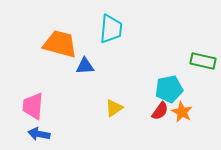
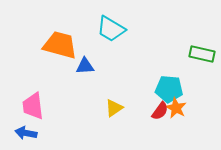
cyan trapezoid: rotated 116 degrees clockwise
orange trapezoid: moved 1 px down
green rectangle: moved 1 px left, 7 px up
cyan pentagon: rotated 16 degrees clockwise
pink trapezoid: rotated 12 degrees counterclockwise
orange star: moved 6 px left, 4 px up
blue arrow: moved 13 px left, 1 px up
